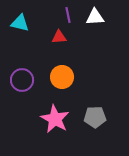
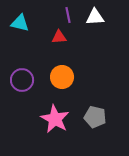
gray pentagon: rotated 15 degrees clockwise
